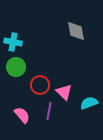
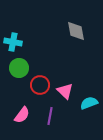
green circle: moved 3 px right, 1 px down
pink triangle: moved 1 px right, 1 px up
purple line: moved 1 px right, 5 px down
pink semicircle: rotated 78 degrees clockwise
